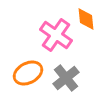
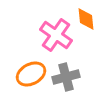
orange ellipse: moved 3 px right, 1 px down
gray cross: moved 1 px up; rotated 24 degrees clockwise
